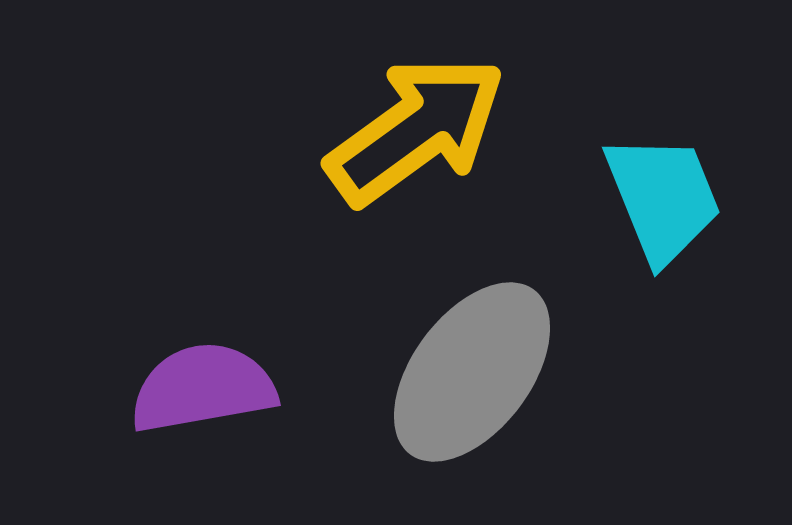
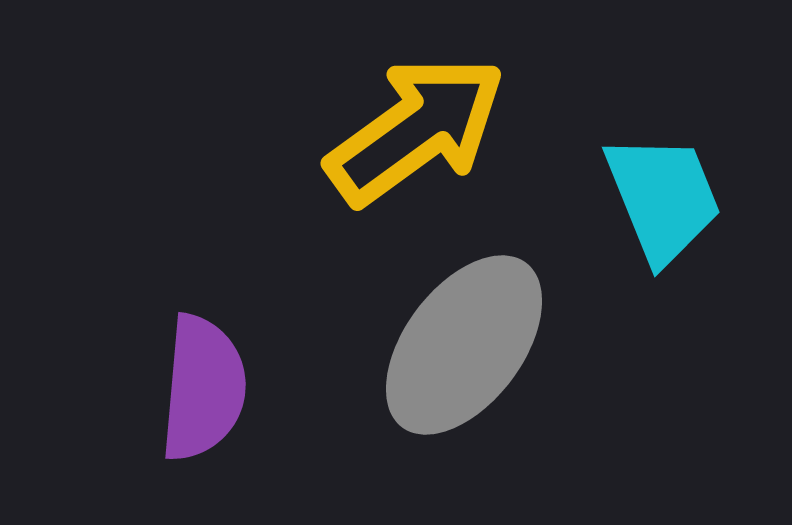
gray ellipse: moved 8 px left, 27 px up
purple semicircle: rotated 105 degrees clockwise
